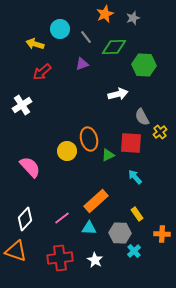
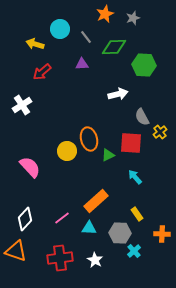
purple triangle: rotated 16 degrees clockwise
